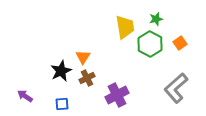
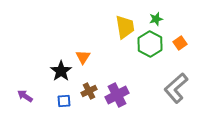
black star: rotated 10 degrees counterclockwise
brown cross: moved 2 px right, 13 px down
blue square: moved 2 px right, 3 px up
